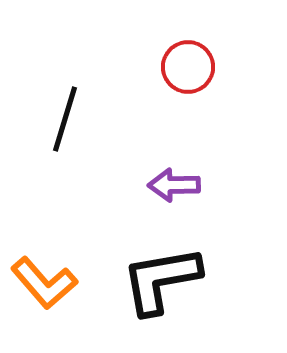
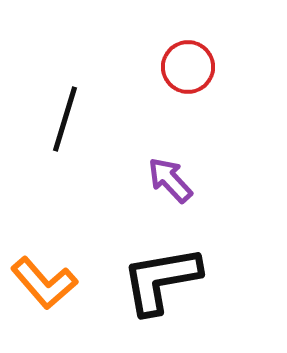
purple arrow: moved 4 px left, 5 px up; rotated 48 degrees clockwise
